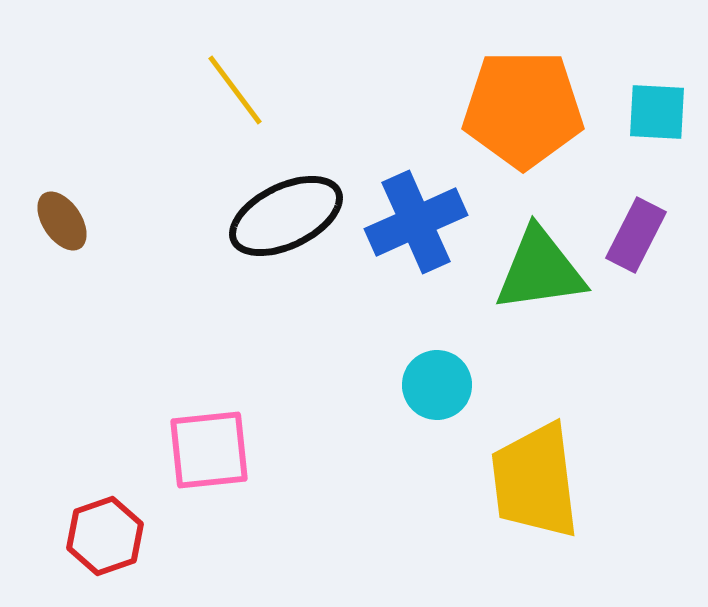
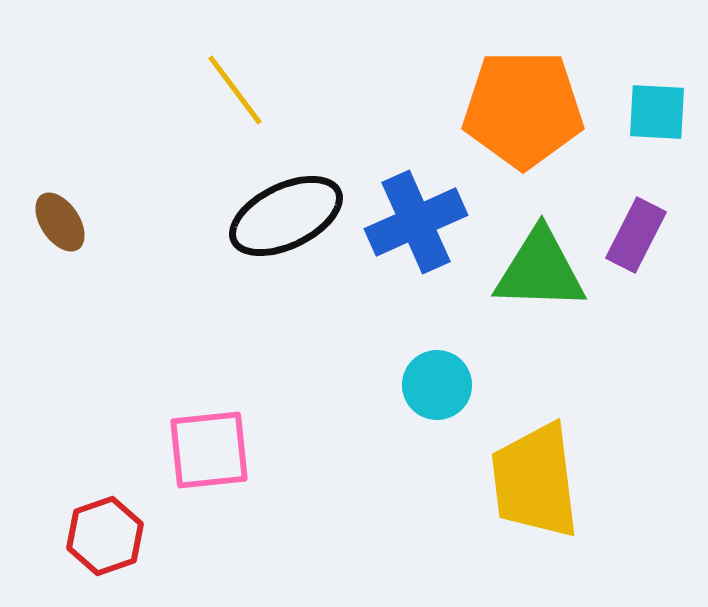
brown ellipse: moved 2 px left, 1 px down
green triangle: rotated 10 degrees clockwise
